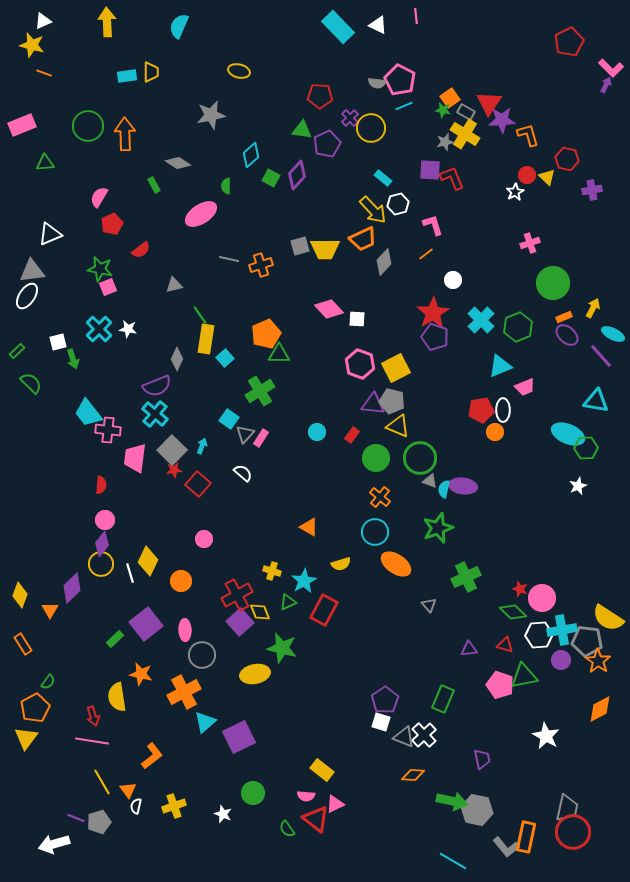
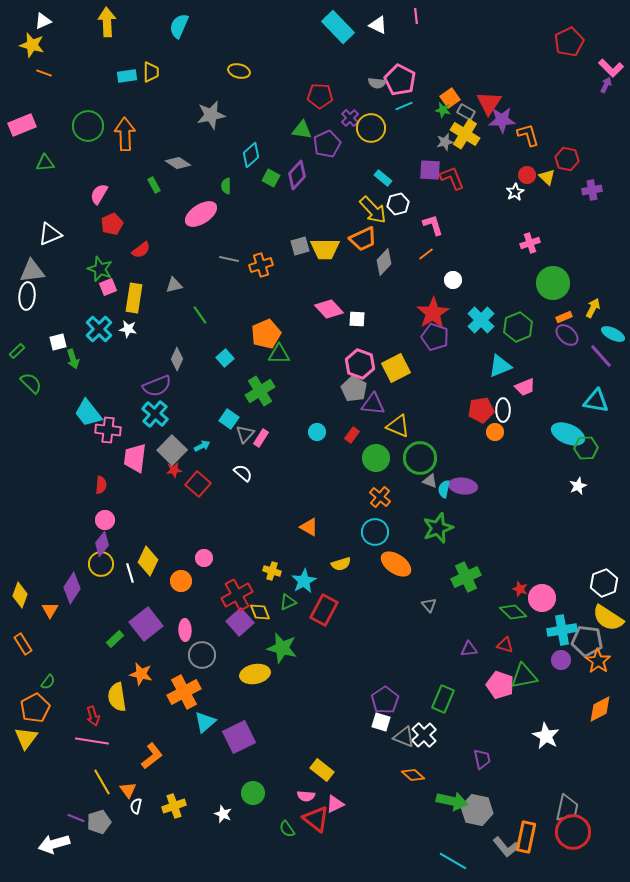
pink semicircle at (99, 197): moved 3 px up
green star at (100, 269): rotated 10 degrees clockwise
white ellipse at (27, 296): rotated 28 degrees counterclockwise
yellow rectangle at (206, 339): moved 72 px left, 41 px up
gray pentagon at (392, 401): moved 38 px left, 12 px up; rotated 15 degrees clockwise
cyan arrow at (202, 446): rotated 42 degrees clockwise
pink circle at (204, 539): moved 19 px down
purple diamond at (72, 588): rotated 12 degrees counterclockwise
white hexagon at (539, 635): moved 65 px right, 52 px up; rotated 16 degrees counterclockwise
orange diamond at (413, 775): rotated 40 degrees clockwise
